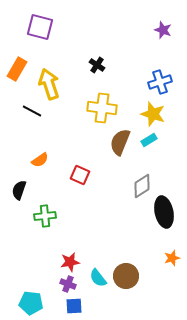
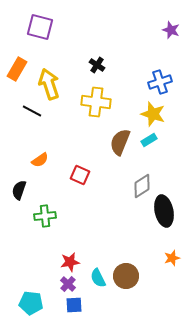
purple star: moved 8 px right
yellow cross: moved 6 px left, 6 px up
black ellipse: moved 1 px up
cyan semicircle: rotated 12 degrees clockwise
purple cross: rotated 21 degrees clockwise
blue square: moved 1 px up
